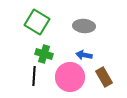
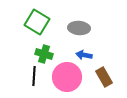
gray ellipse: moved 5 px left, 2 px down
pink circle: moved 3 px left
